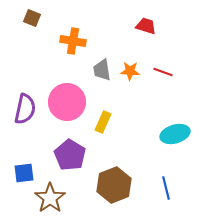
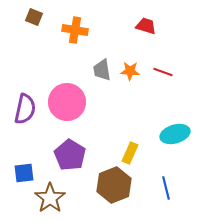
brown square: moved 2 px right, 1 px up
orange cross: moved 2 px right, 11 px up
yellow rectangle: moved 27 px right, 31 px down
